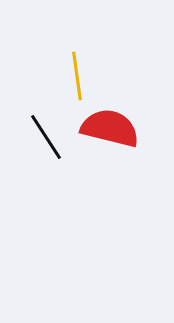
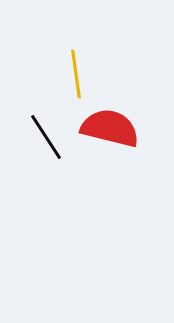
yellow line: moved 1 px left, 2 px up
